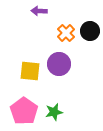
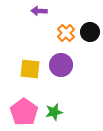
black circle: moved 1 px down
purple circle: moved 2 px right, 1 px down
yellow square: moved 2 px up
pink pentagon: moved 1 px down
